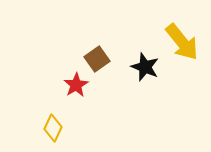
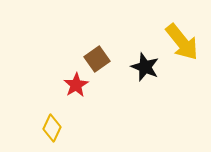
yellow diamond: moved 1 px left
